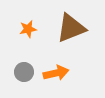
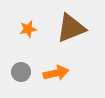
gray circle: moved 3 px left
